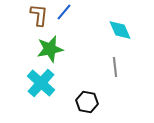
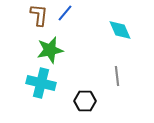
blue line: moved 1 px right, 1 px down
green star: moved 1 px down
gray line: moved 2 px right, 9 px down
cyan cross: rotated 28 degrees counterclockwise
black hexagon: moved 2 px left, 1 px up; rotated 10 degrees counterclockwise
